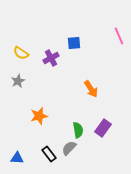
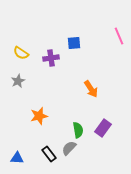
purple cross: rotated 21 degrees clockwise
